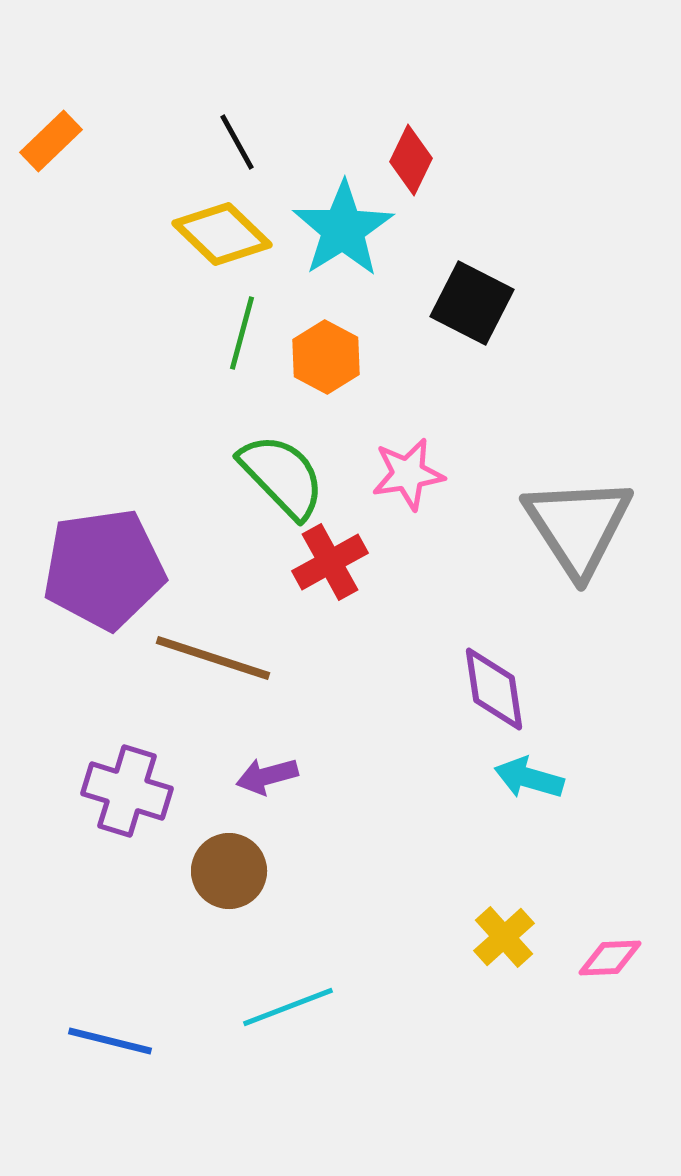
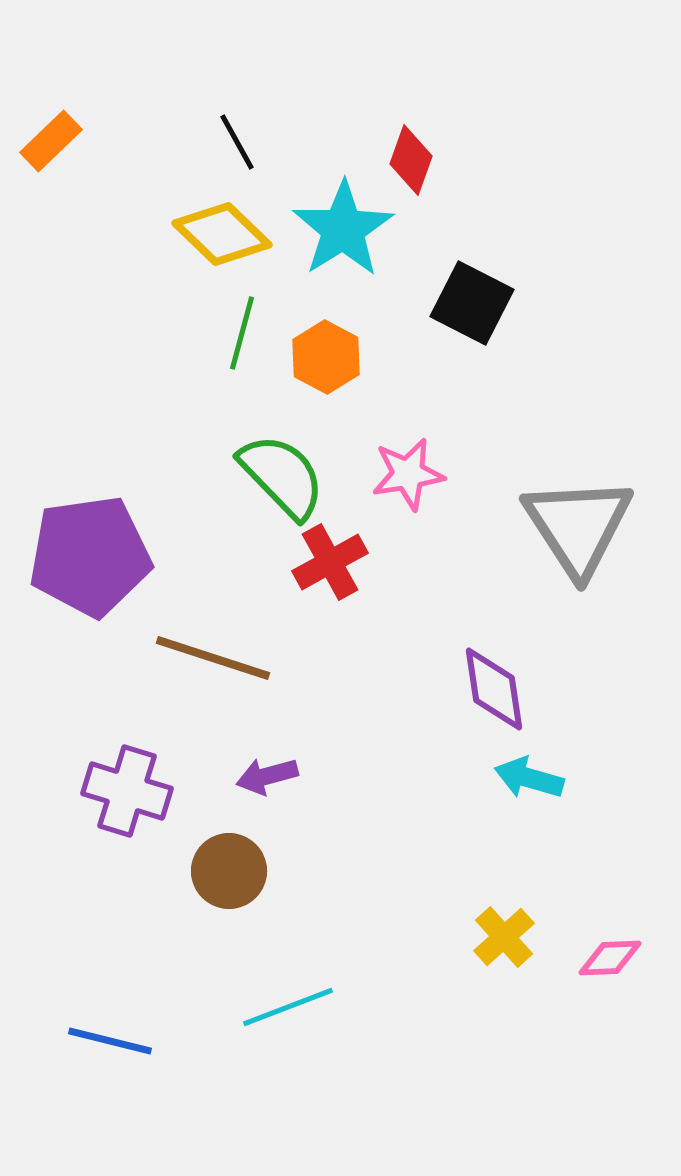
red diamond: rotated 6 degrees counterclockwise
purple pentagon: moved 14 px left, 13 px up
